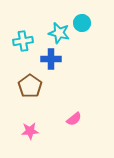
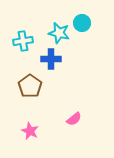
pink star: rotated 30 degrees clockwise
